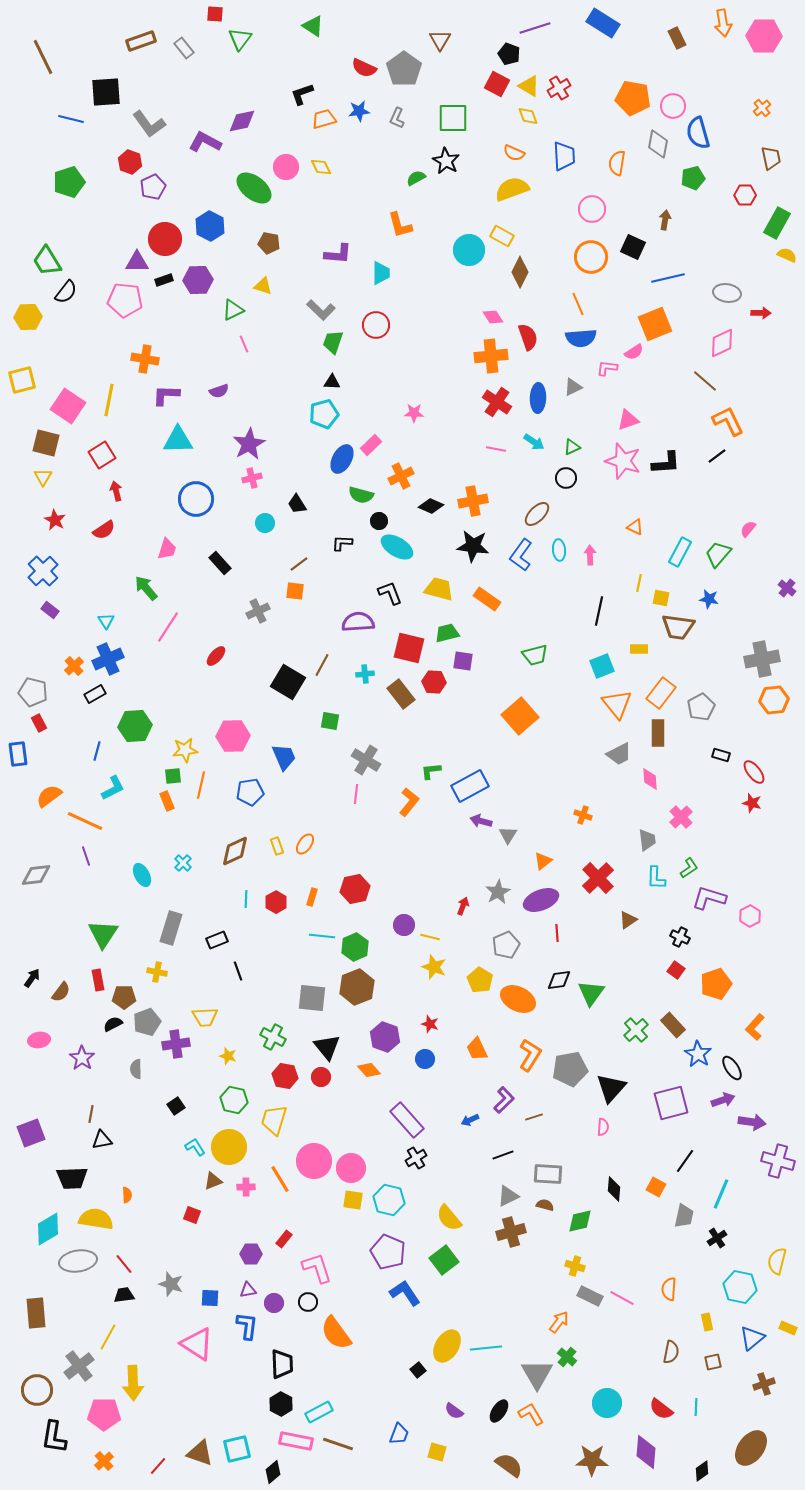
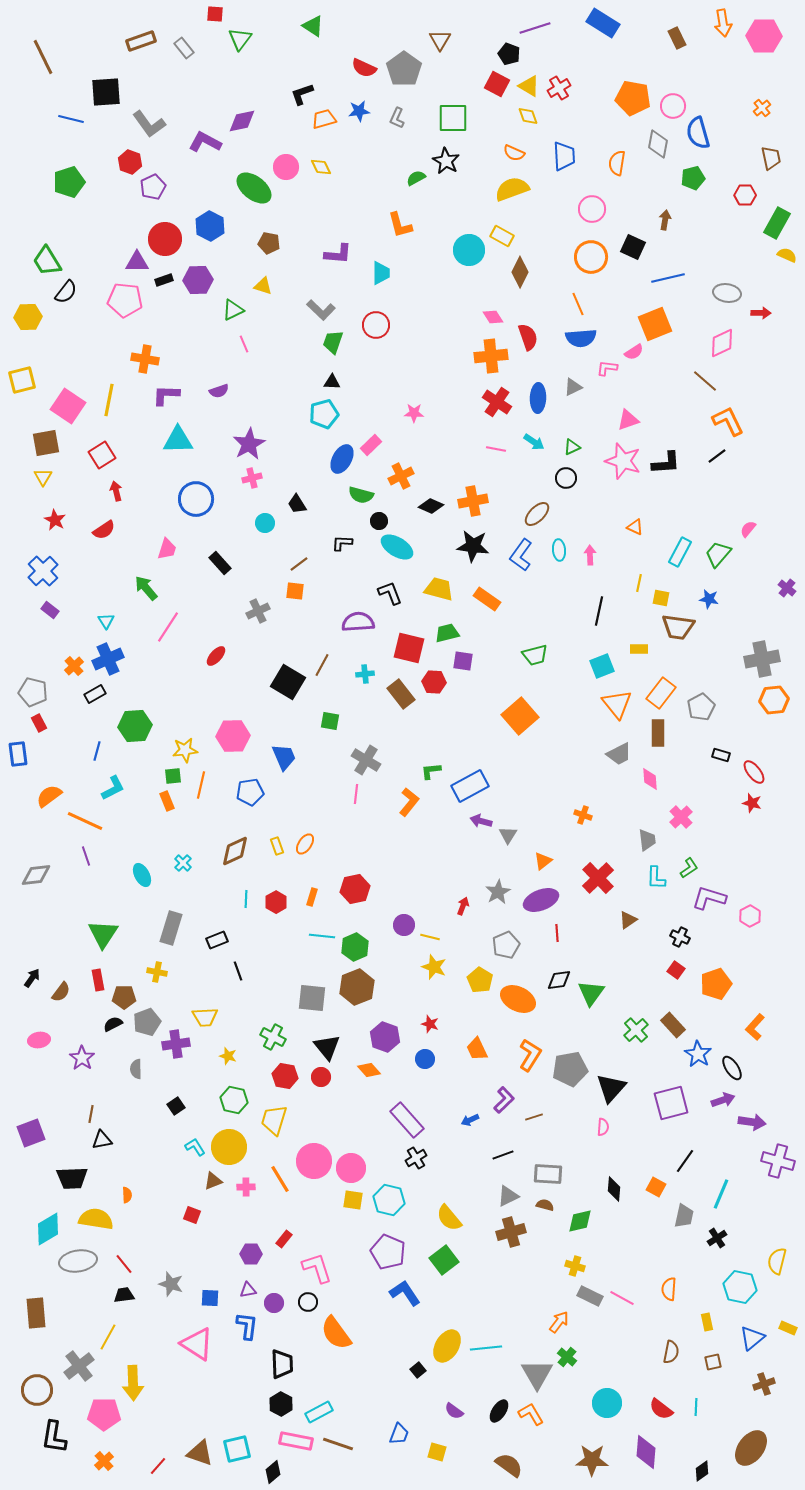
brown square at (46, 443): rotated 24 degrees counterclockwise
